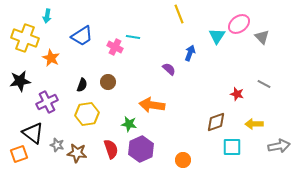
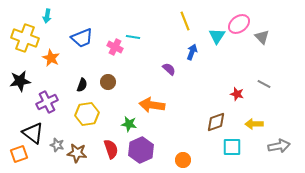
yellow line: moved 6 px right, 7 px down
blue trapezoid: moved 2 px down; rotated 10 degrees clockwise
blue arrow: moved 2 px right, 1 px up
purple hexagon: moved 1 px down
